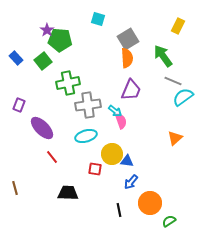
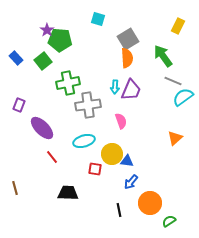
cyan arrow: moved 24 px up; rotated 56 degrees clockwise
cyan ellipse: moved 2 px left, 5 px down
